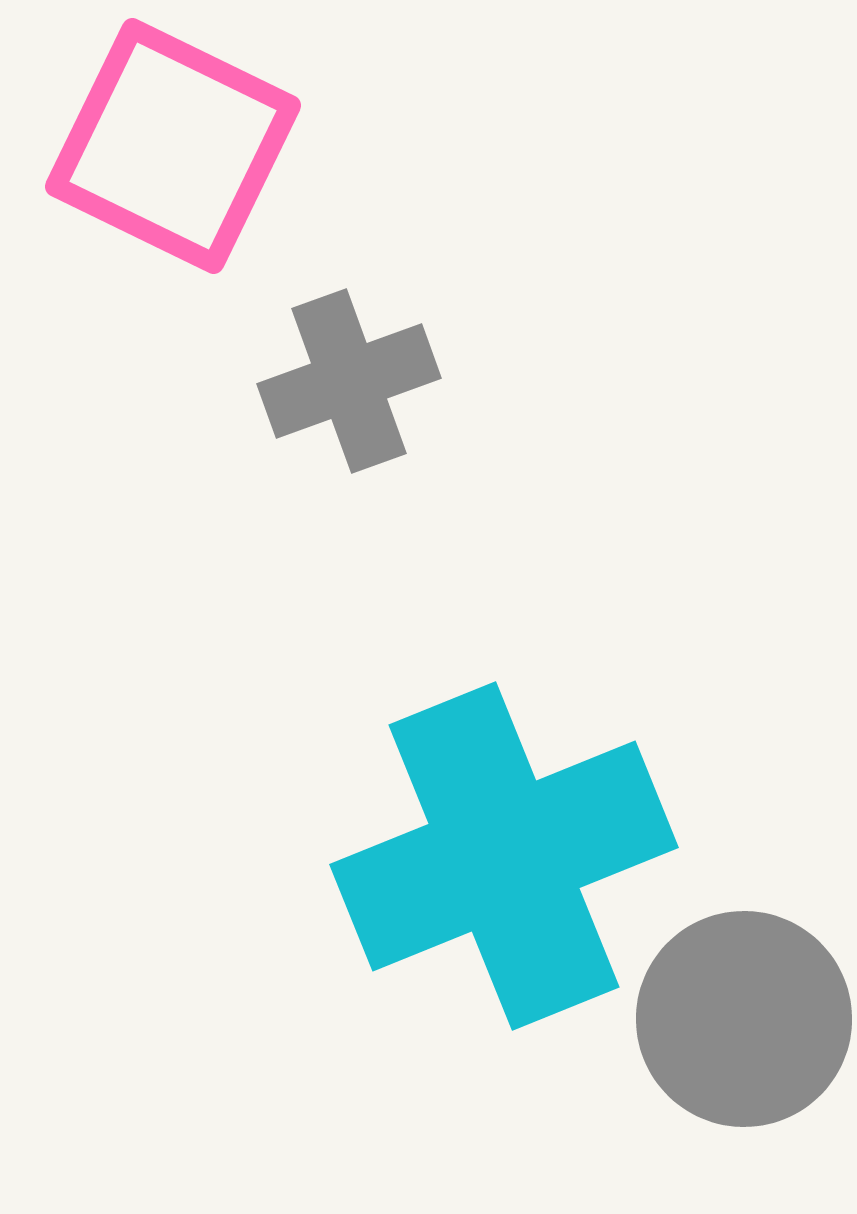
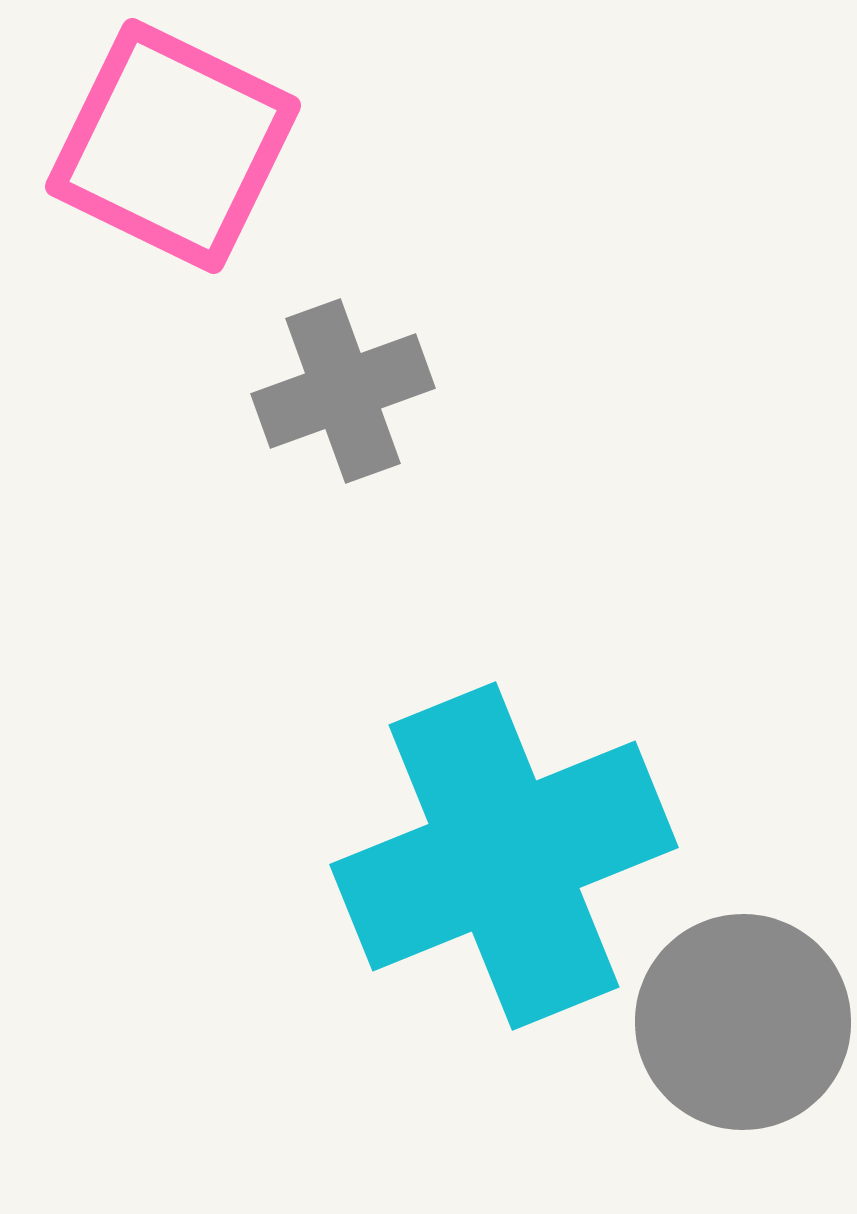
gray cross: moved 6 px left, 10 px down
gray circle: moved 1 px left, 3 px down
